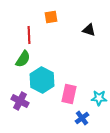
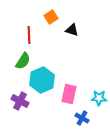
orange square: rotated 24 degrees counterclockwise
black triangle: moved 17 px left
green semicircle: moved 2 px down
cyan hexagon: rotated 10 degrees clockwise
blue cross: rotated 24 degrees counterclockwise
